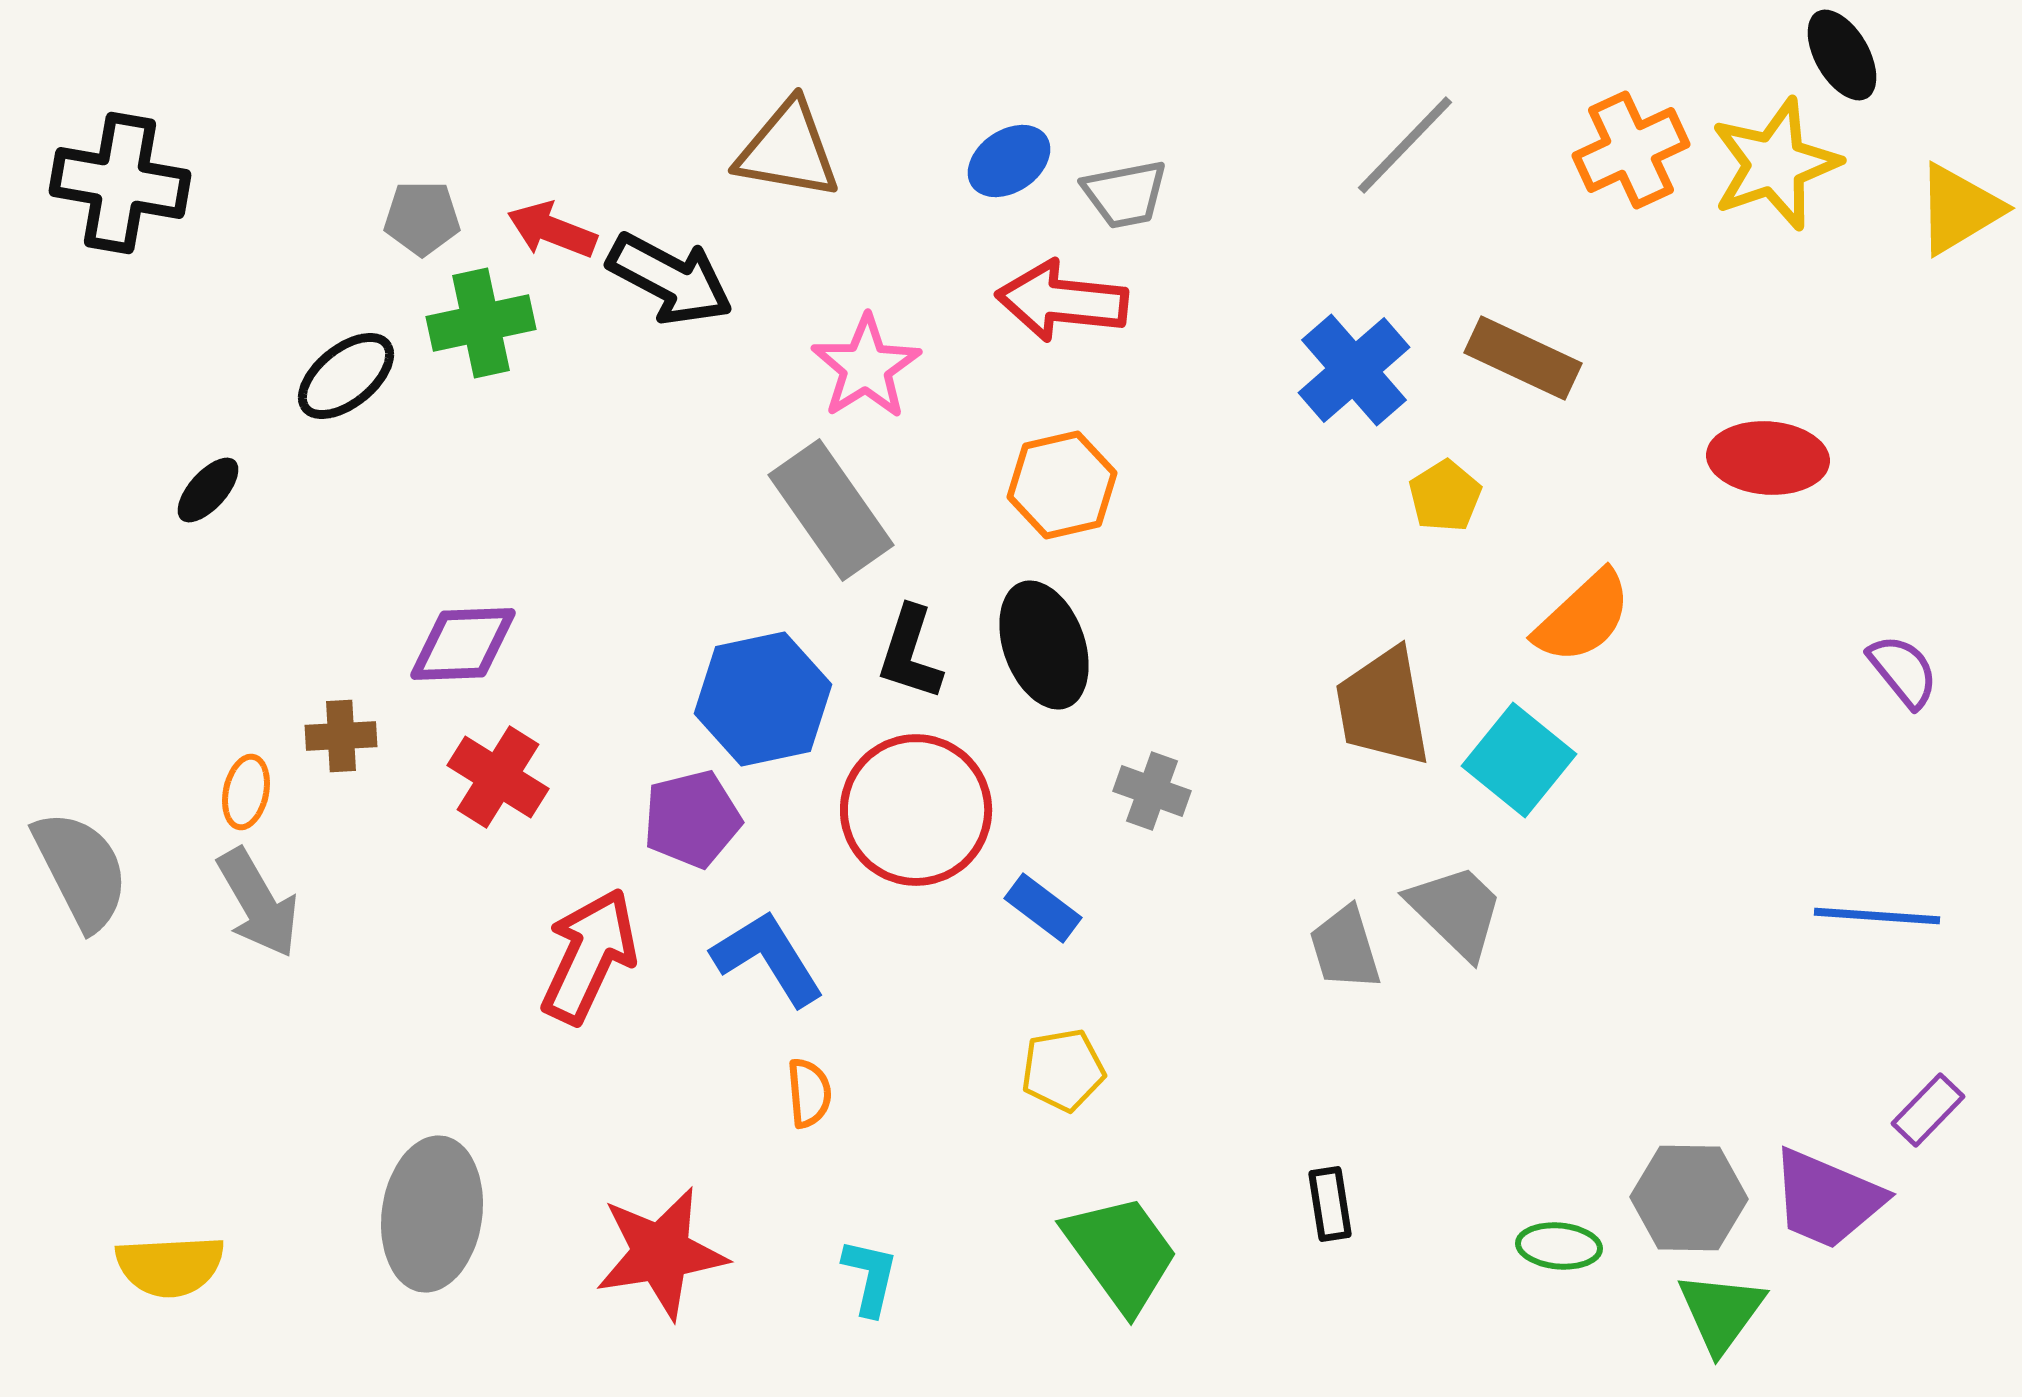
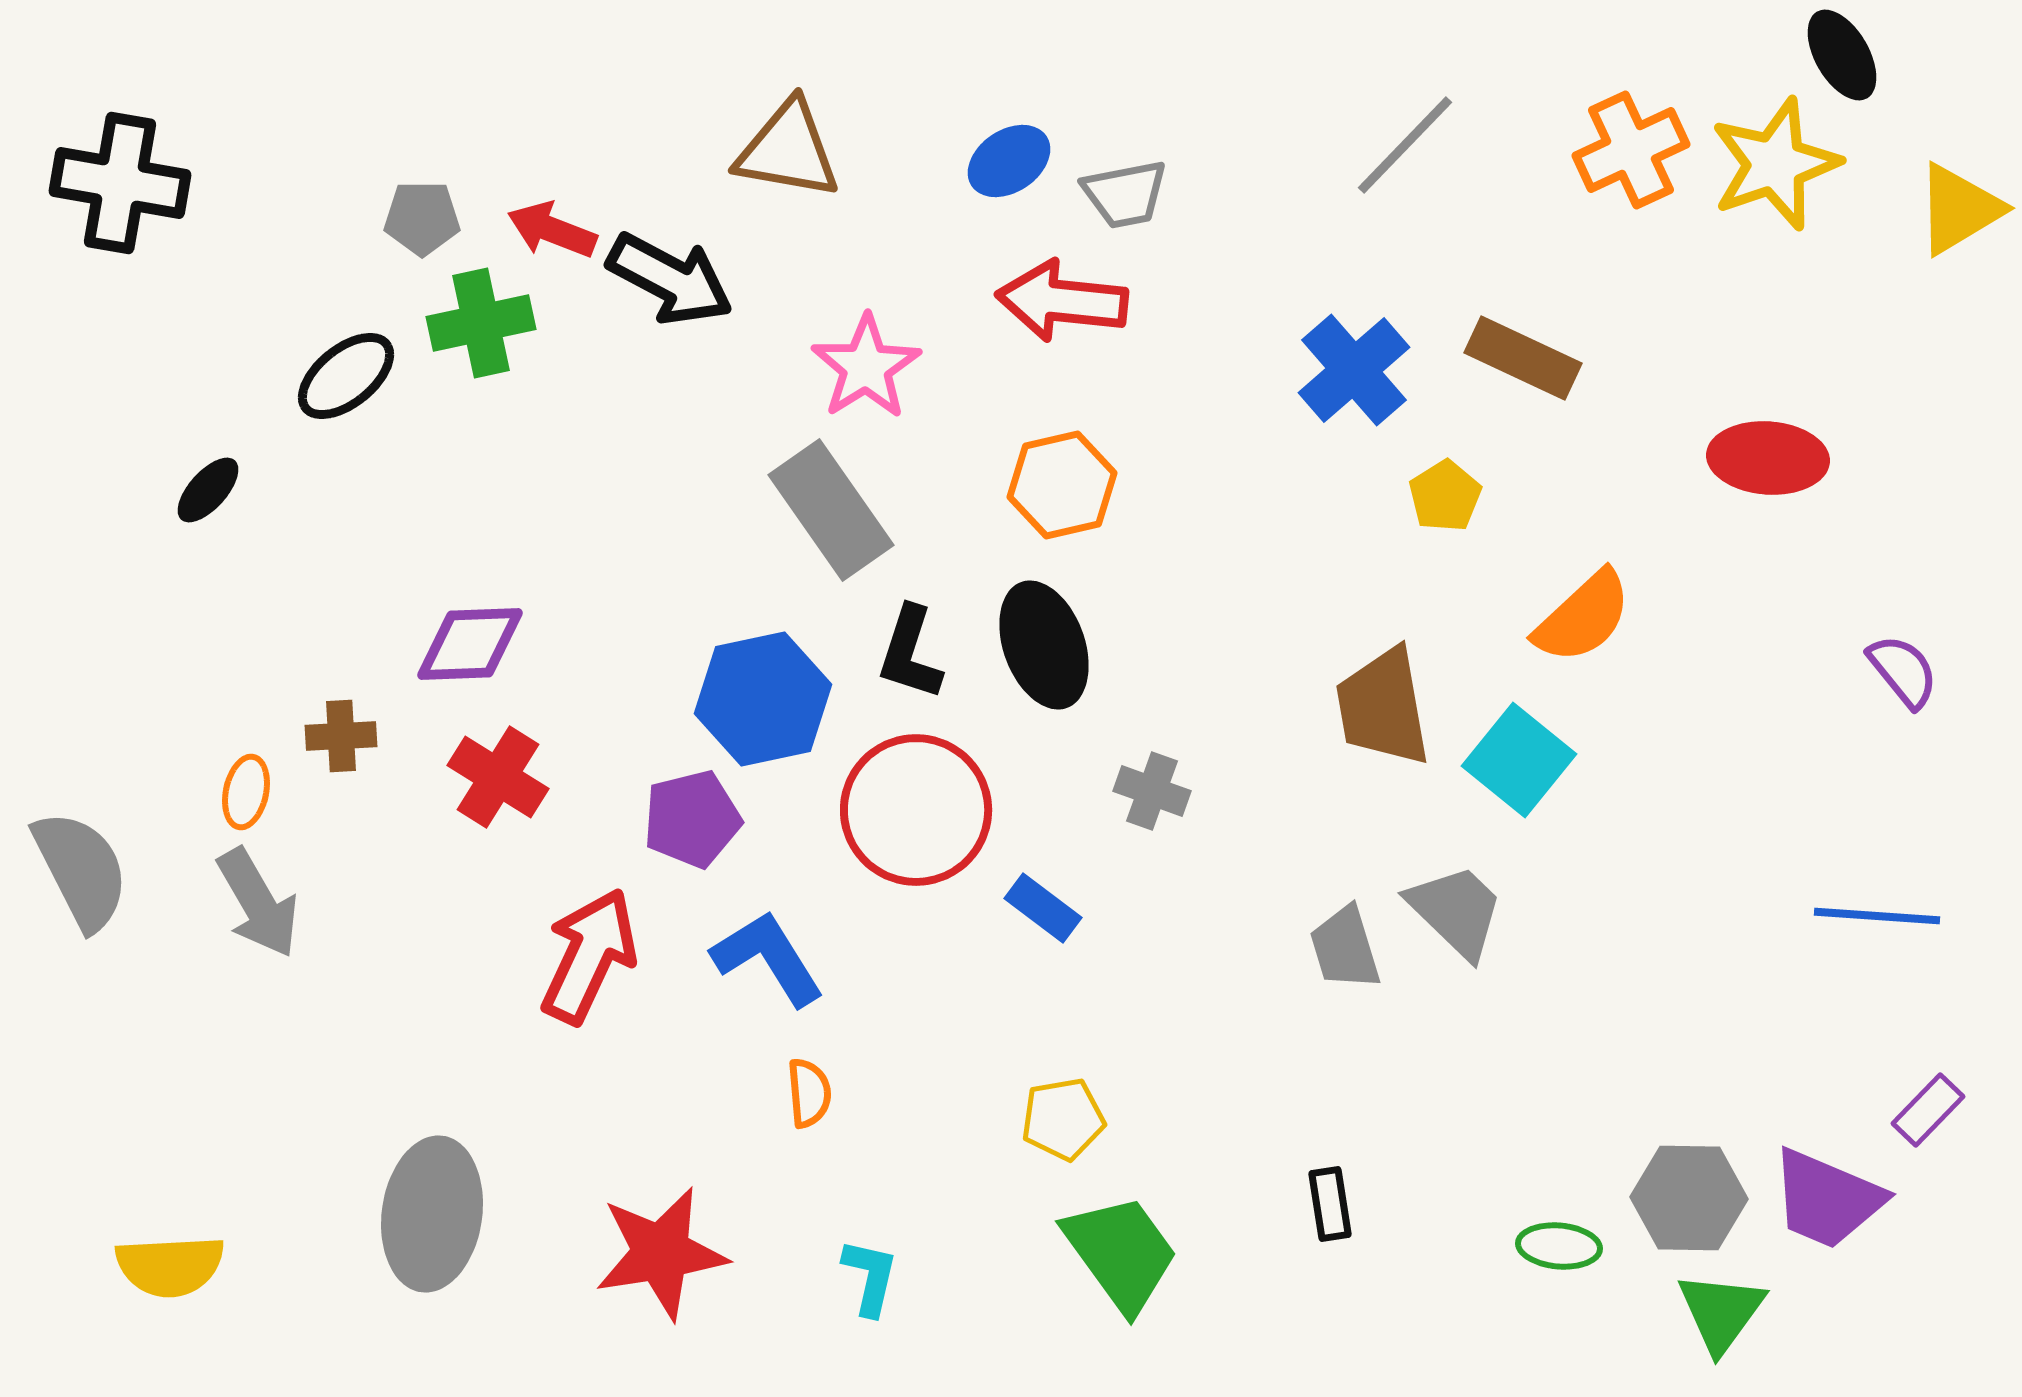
purple diamond at (463, 644): moved 7 px right
yellow pentagon at (1063, 1070): moved 49 px down
